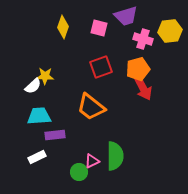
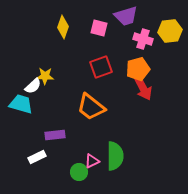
cyan trapezoid: moved 18 px left, 12 px up; rotated 20 degrees clockwise
